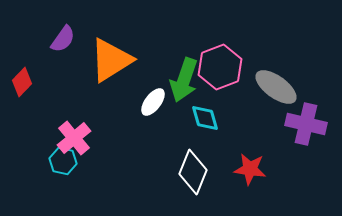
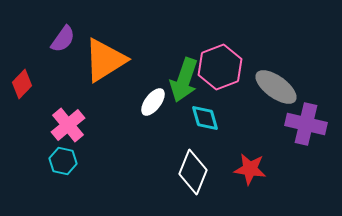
orange triangle: moved 6 px left
red diamond: moved 2 px down
pink cross: moved 6 px left, 13 px up
